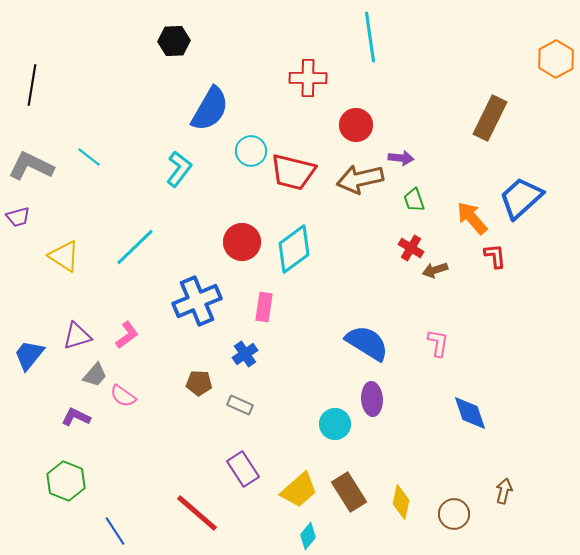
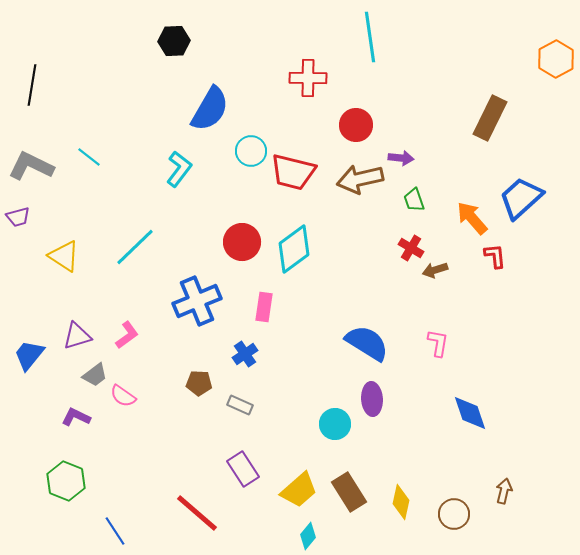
gray trapezoid at (95, 375): rotated 12 degrees clockwise
